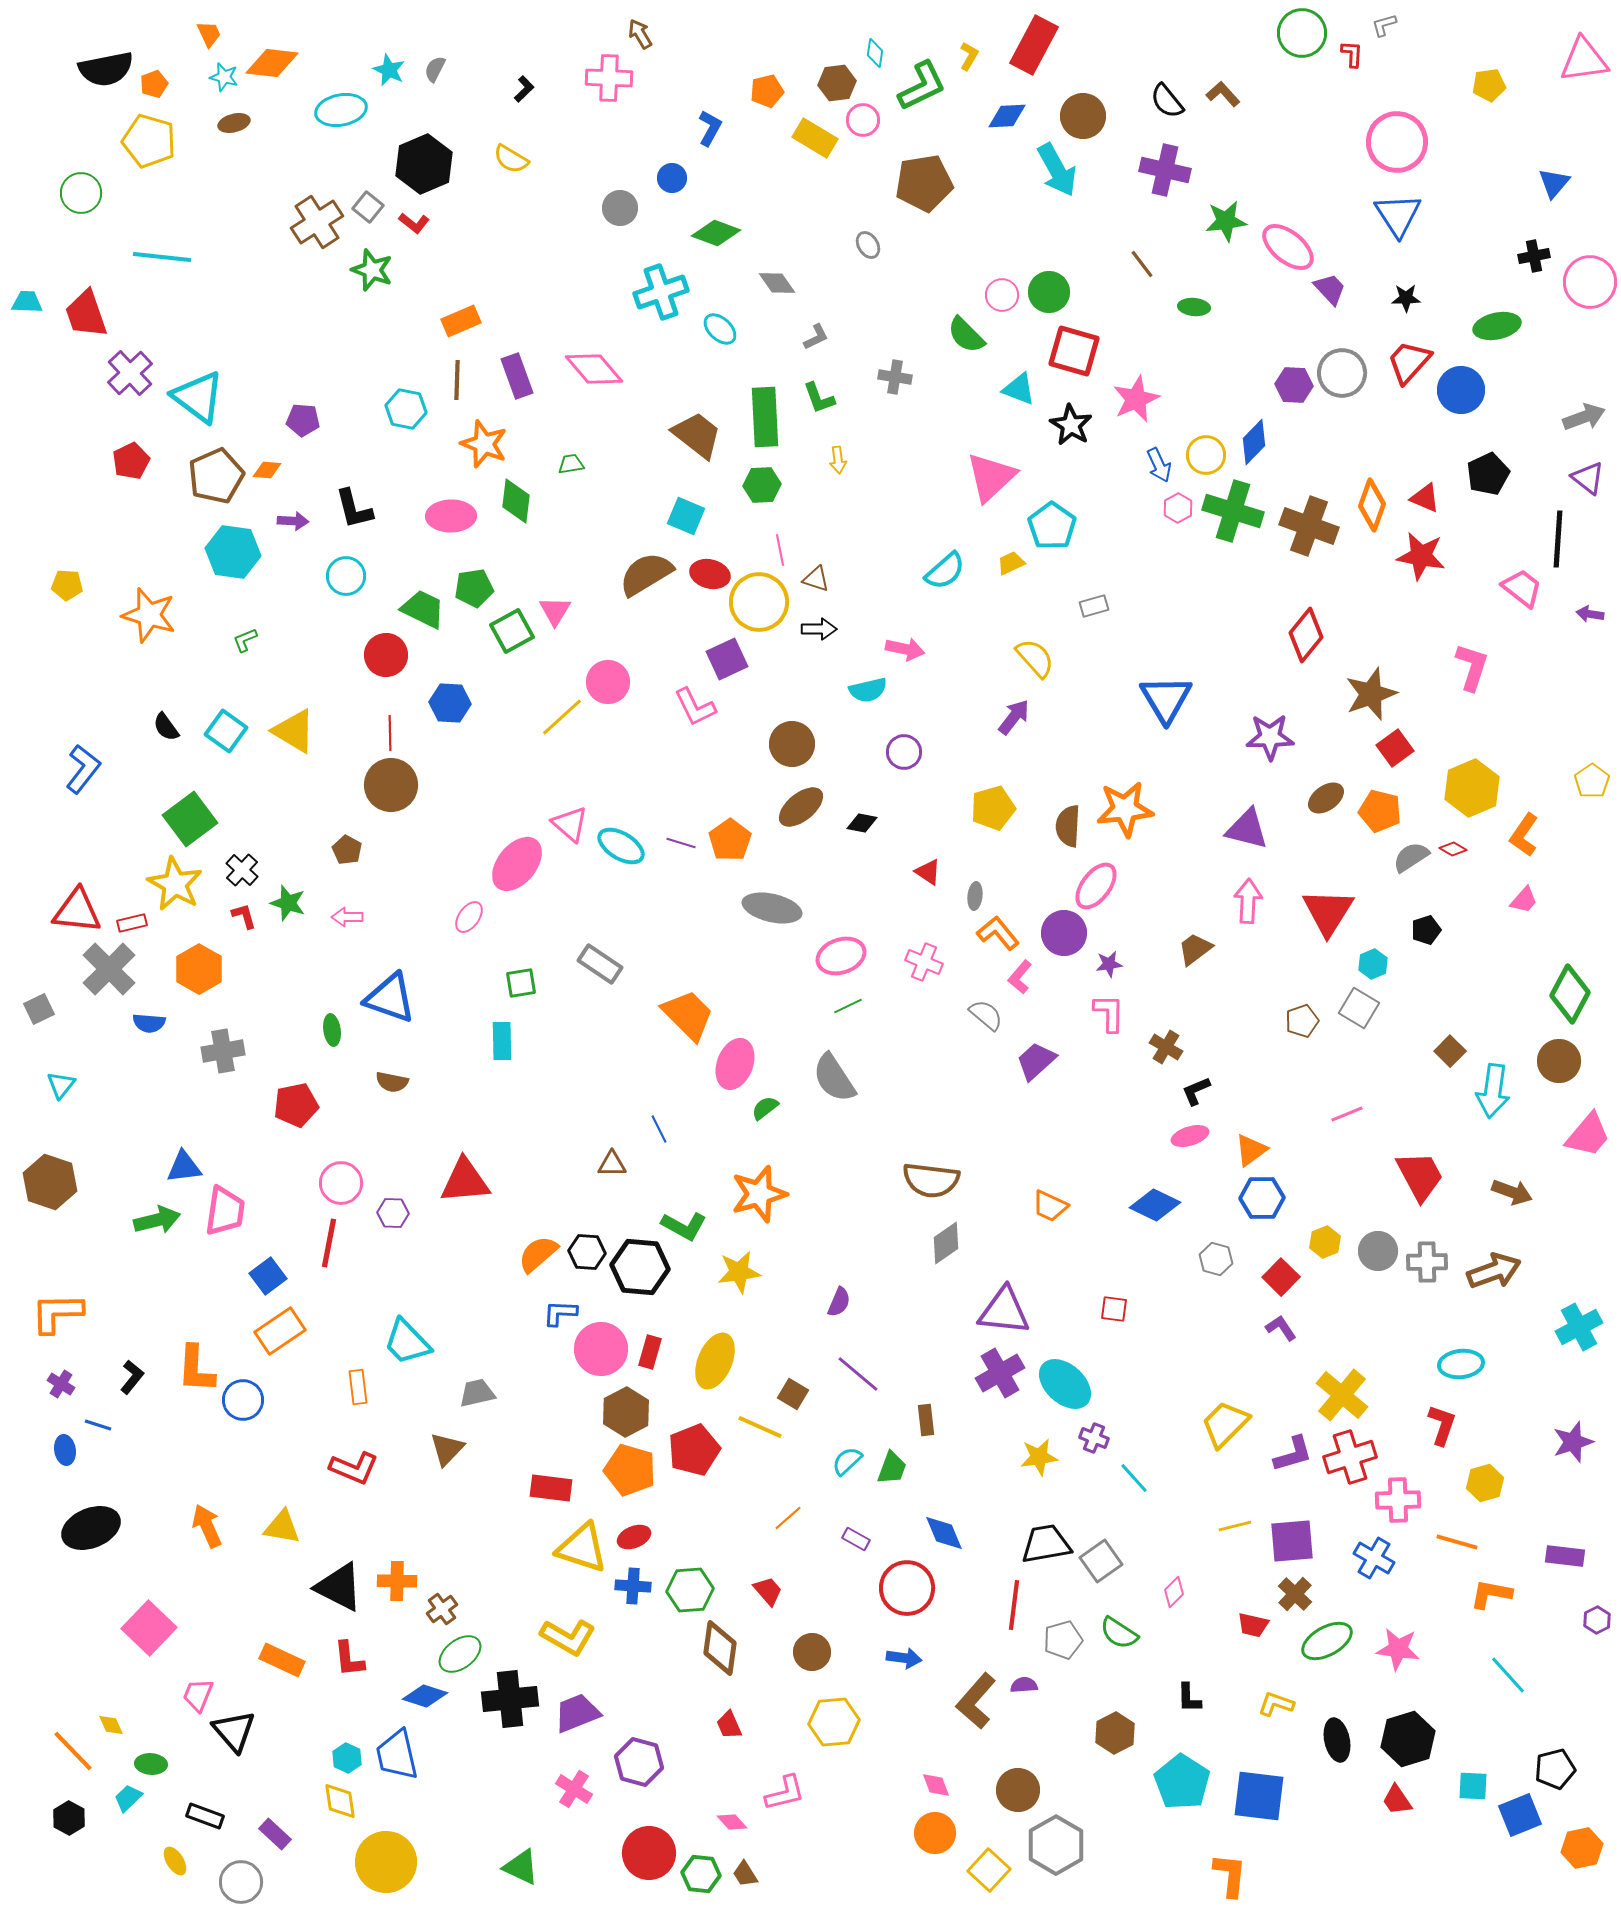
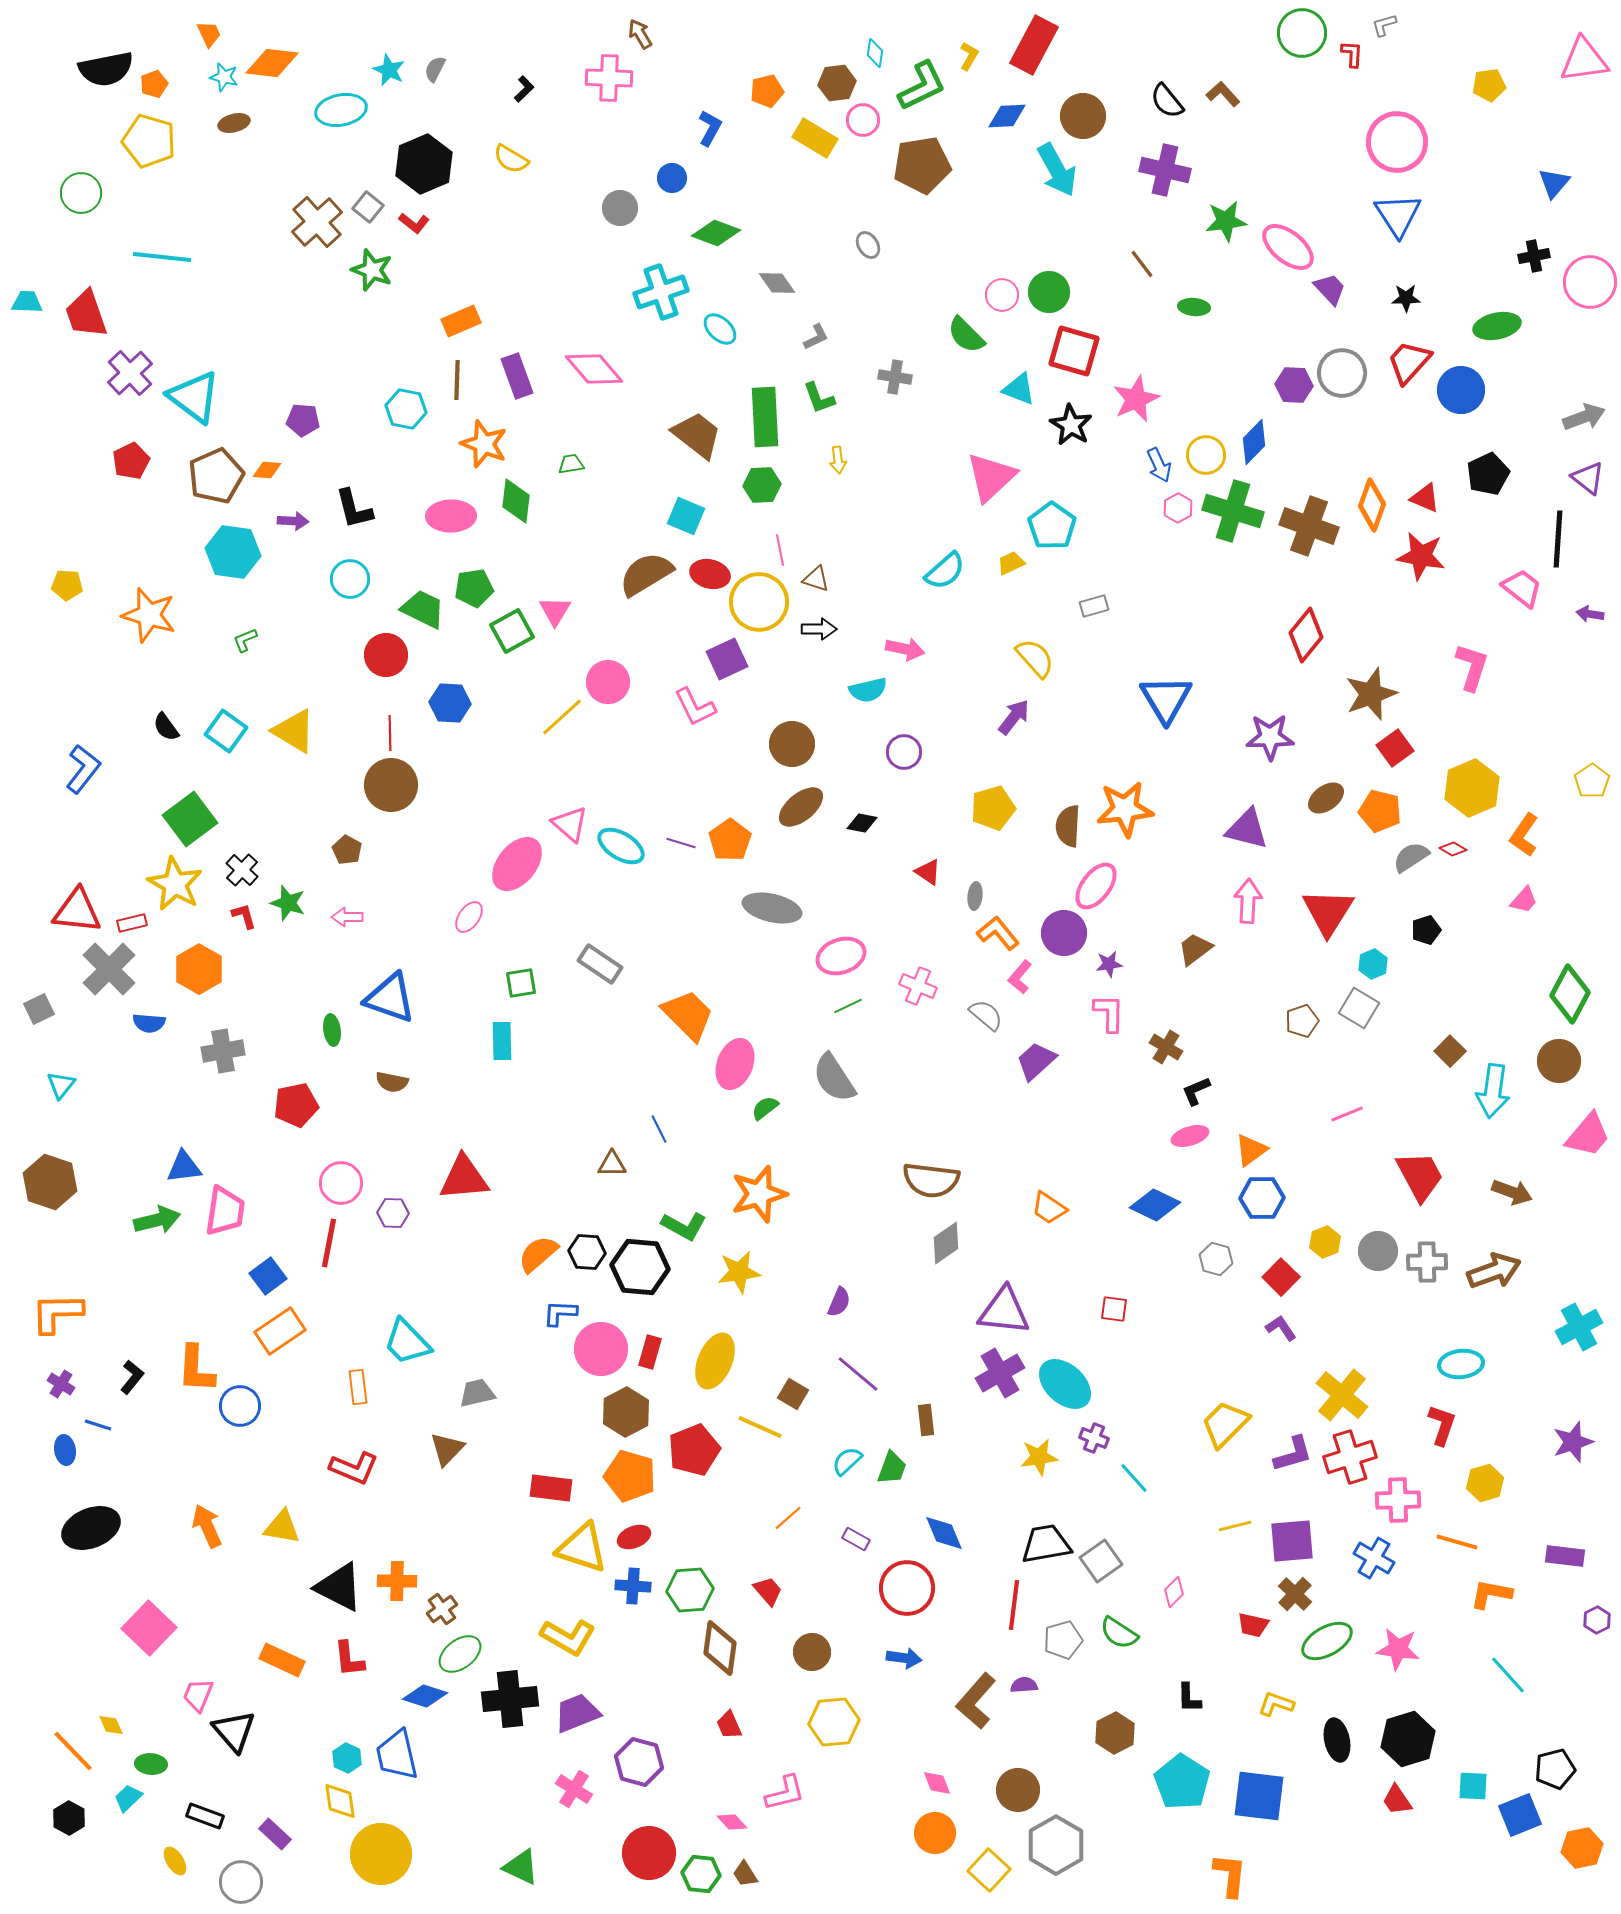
brown pentagon at (924, 183): moved 2 px left, 18 px up
brown cross at (317, 222): rotated 9 degrees counterclockwise
cyan triangle at (198, 397): moved 4 px left
cyan circle at (346, 576): moved 4 px right, 3 px down
pink cross at (924, 962): moved 6 px left, 24 px down
red triangle at (465, 1181): moved 1 px left, 3 px up
orange trapezoid at (1050, 1206): moved 1 px left, 2 px down; rotated 9 degrees clockwise
blue circle at (243, 1400): moved 3 px left, 6 px down
orange pentagon at (630, 1470): moved 6 px down
pink diamond at (936, 1785): moved 1 px right, 2 px up
yellow circle at (386, 1862): moved 5 px left, 8 px up
